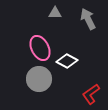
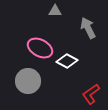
gray triangle: moved 2 px up
gray arrow: moved 9 px down
pink ellipse: rotated 35 degrees counterclockwise
gray circle: moved 11 px left, 2 px down
